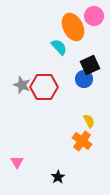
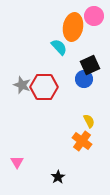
orange ellipse: rotated 36 degrees clockwise
